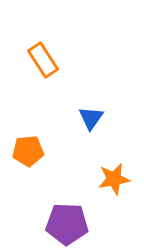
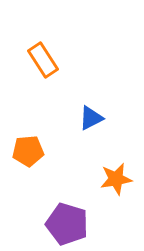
blue triangle: rotated 28 degrees clockwise
orange star: moved 2 px right
purple pentagon: rotated 15 degrees clockwise
